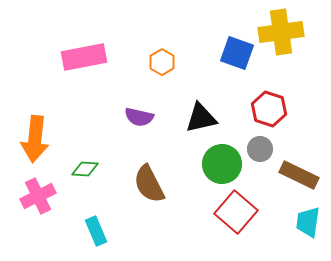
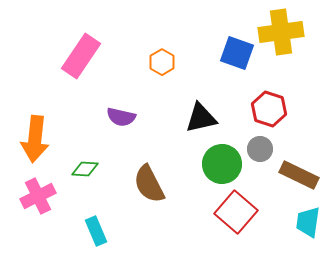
pink rectangle: moved 3 px left, 1 px up; rotated 45 degrees counterclockwise
purple semicircle: moved 18 px left
